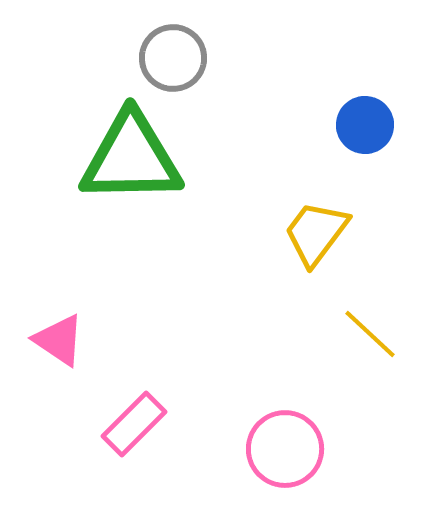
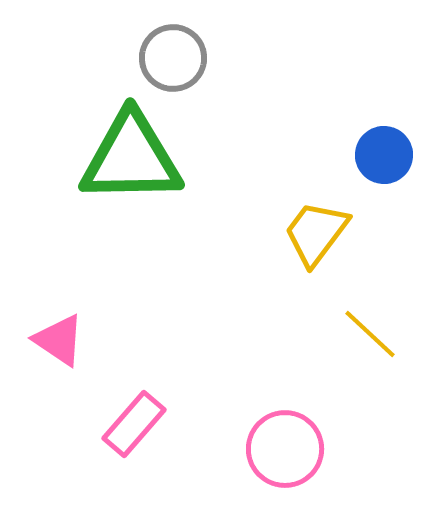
blue circle: moved 19 px right, 30 px down
pink rectangle: rotated 4 degrees counterclockwise
